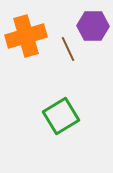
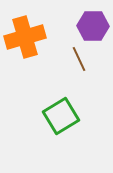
orange cross: moved 1 px left, 1 px down
brown line: moved 11 px right, 10 px down
